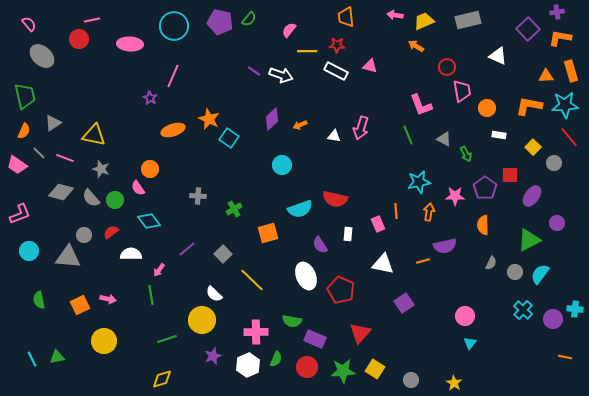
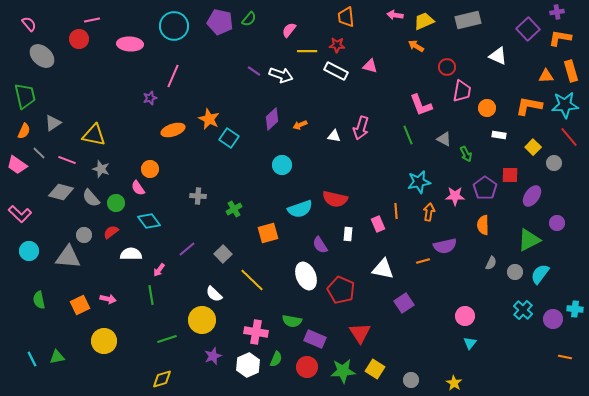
pink trapezoid at (462, 91): rotated 20 degrees clockwise
purple star at (150, 98): rotated 24 degrees clockwise
pink line at (65, 158): moved 2 px right, 2 px down
green circle at (115, 200): moved 1 px right, 3 px down
pink L-shape at (20, 214): rotated 65 degrees clockwise
white triangle at (383, 264): moved 5 px down
pink cross at (256, 332): rotated 10 degrees clockwise
red triangle at (360, 333): rotated 15 degrees counterclockwise
